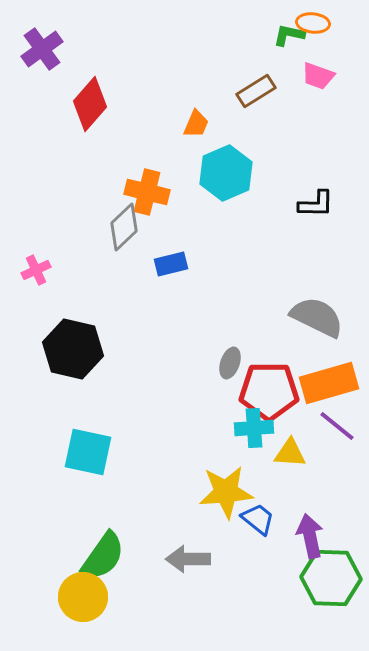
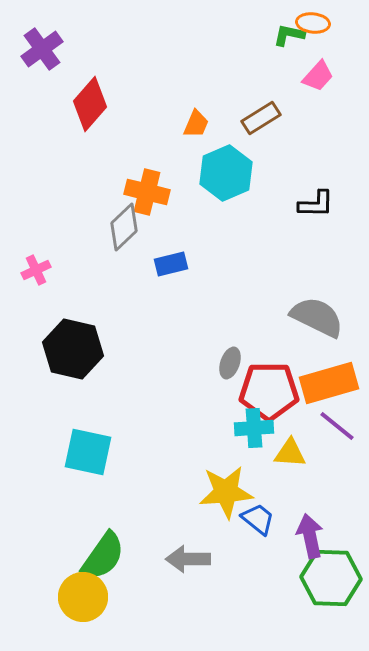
pink trapezoid: rotated 68 degrees counterclockwise
brown rectangle: moved 5 px right, 27 px down
